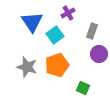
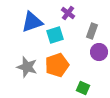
purple cross: rotated 24 degrees counterclockwise
blue triangle: rotated 45 degrees clockwise
cyan square: rotated 18 degrees clockwise
purple circle: moved 2 px up
